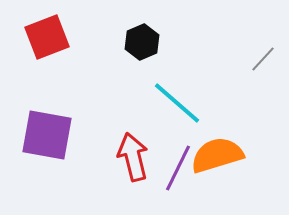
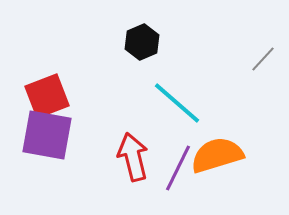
red square: moved 59 px down
